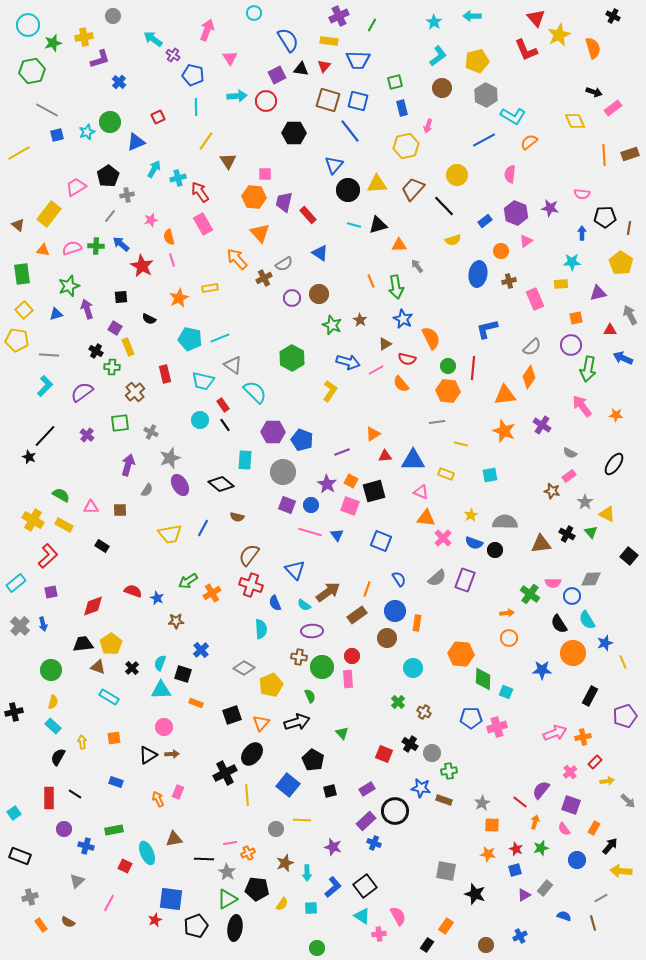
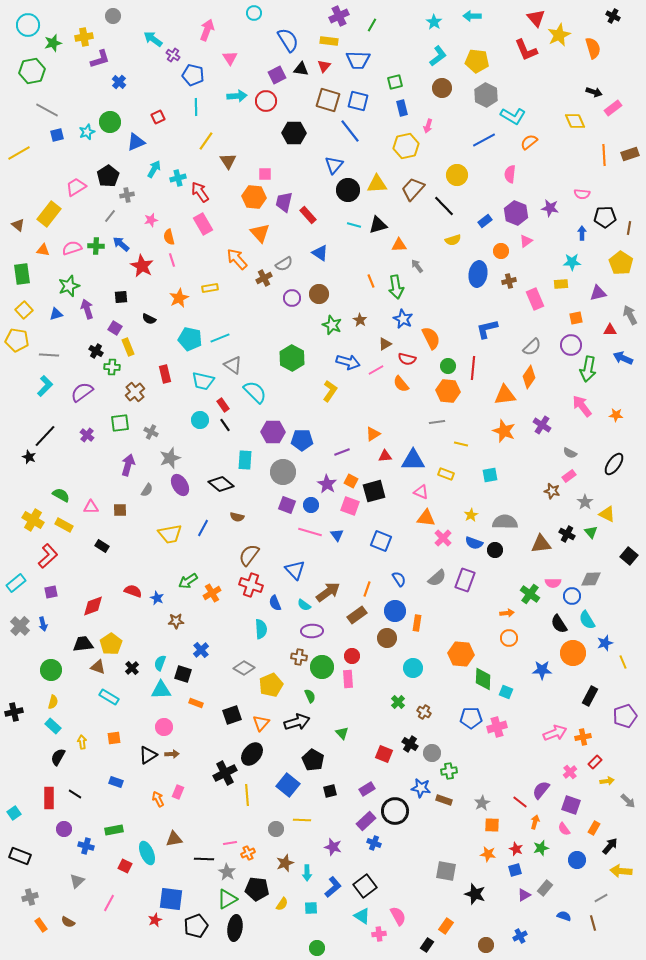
yellow pentagon at (477, 61): rotated 20 degrees clockwise
blue pentagon at (302, 440): rotated 20 degrees counterclockwise
